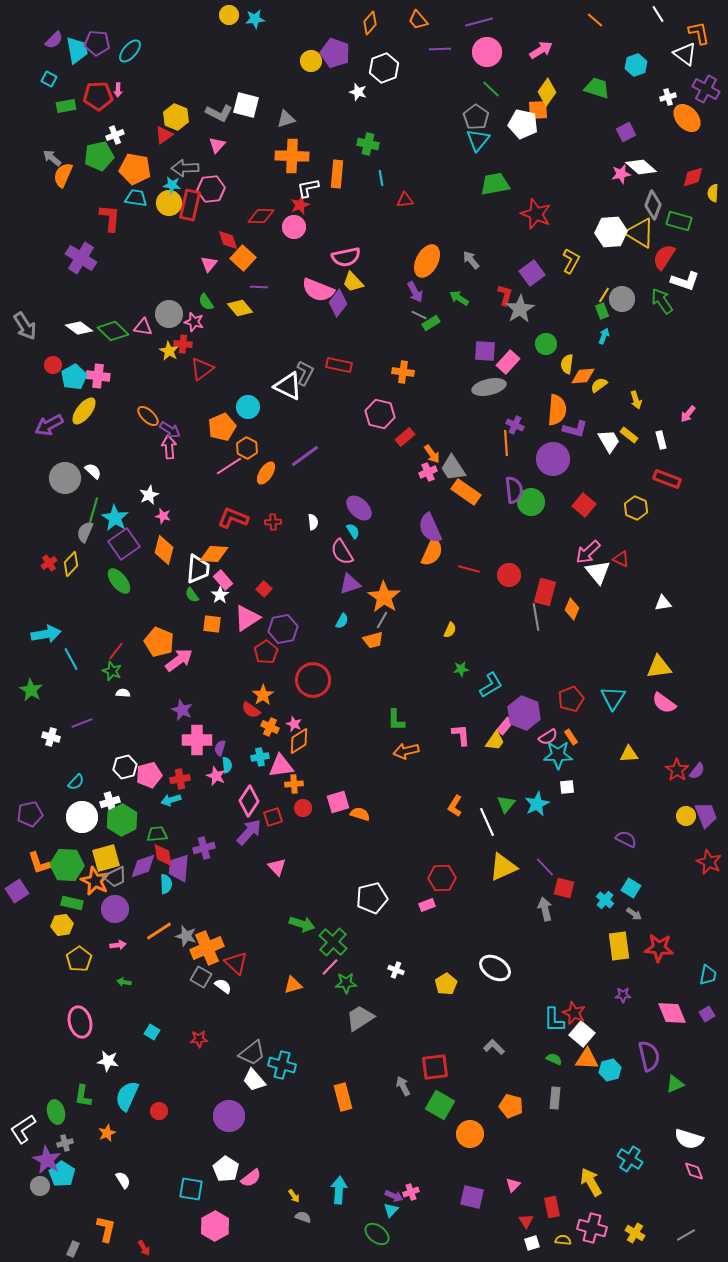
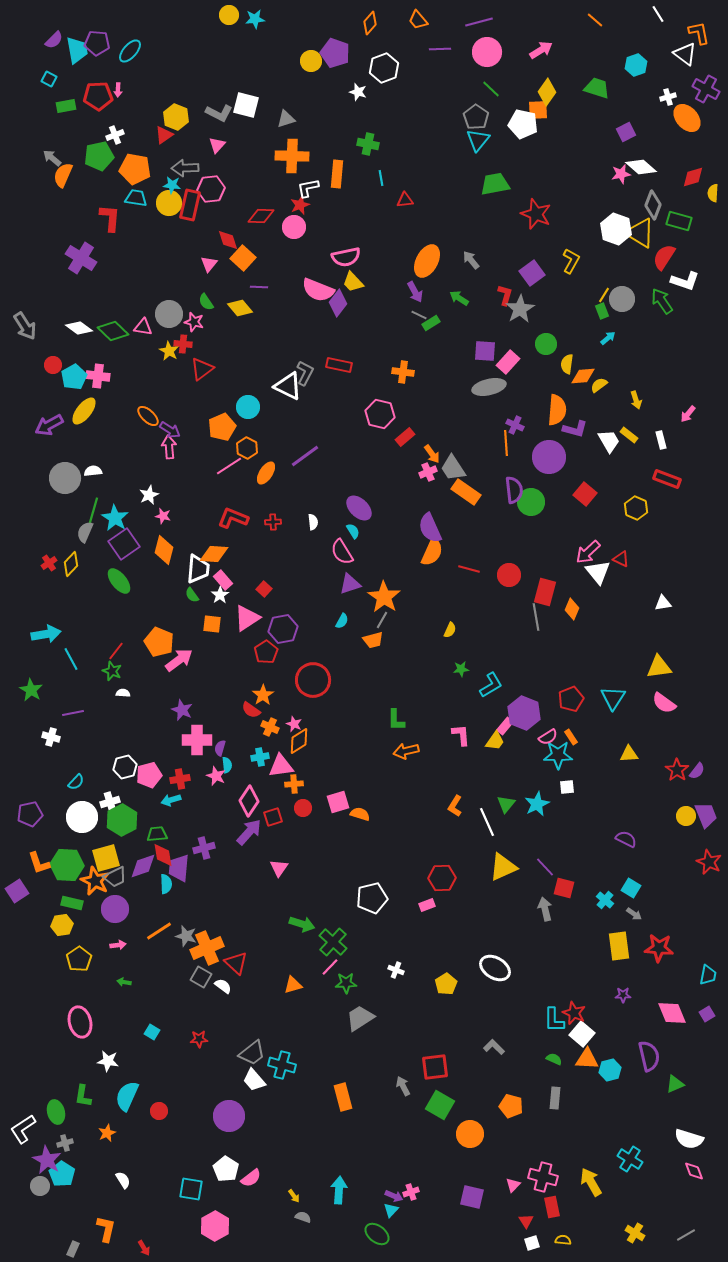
white hexagon at (611, 232): moved 5 px right, 3 px up; rotated 24 degrees clockwise
cyan arrow at (604, 336): moved 4 px right, 2 px down; rotated 28 degrees clockwise
purple circle at (553, 459): moved 4 px left, 2 px up
white semicircle at (93, 471): rotated 48 degrees counterclockwise
red square at (584, 505): moved 1 px right, 11 px up
purple line at (82, 723): moved 9 px left, 10 px up; rotated 10 degrees clockwise
pink triangle at (277, 867): moved 2 px right, 1 px down; rotated 18 degrees clockwise
pink cross at (592, 1228): moved 49 px left, 51 px up
